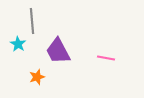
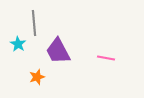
gray line: moved 2 px right, 2 px down
